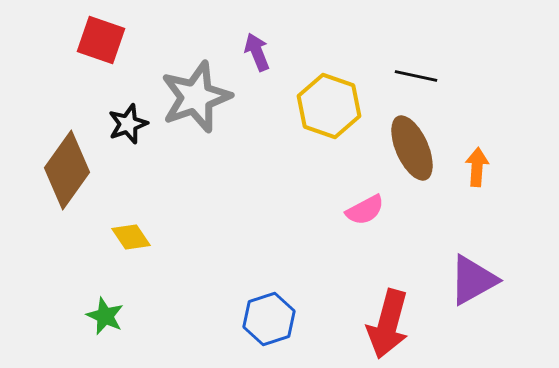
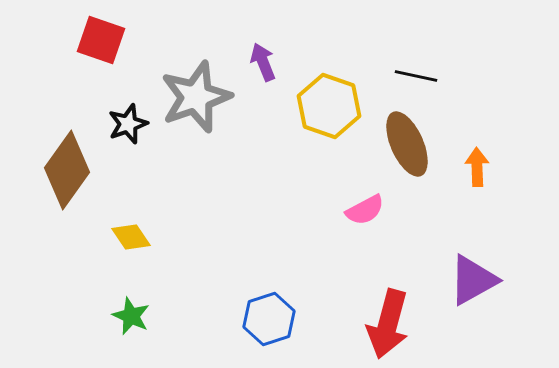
purple arrow: moved 6 px right, 10 px down
brown ellipse: moved 5 px left, 4 px up
orange arrow: rotated 6 degrees counterclockwise
green star: moved 26 px right
